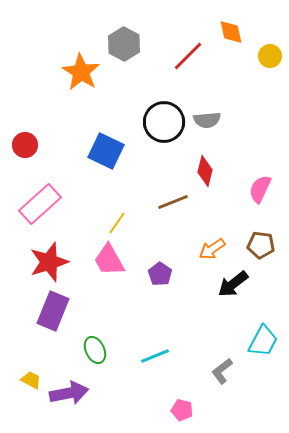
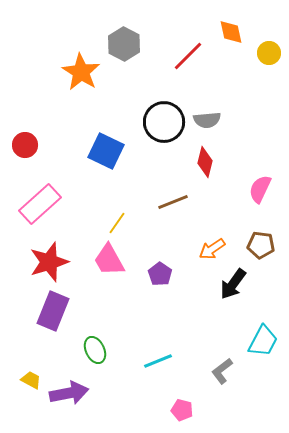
yellow circle: moved 1 px left, 3 px up
red diamond: moved 9 px up
black arrow: rotated 16 degrees counterclockwise
cyan line: moved 3 px right, 5 px down
